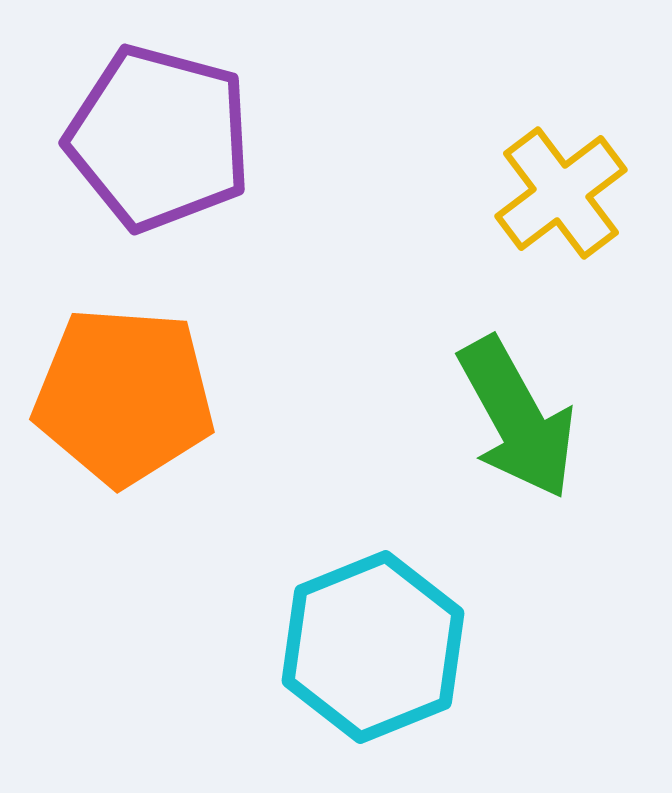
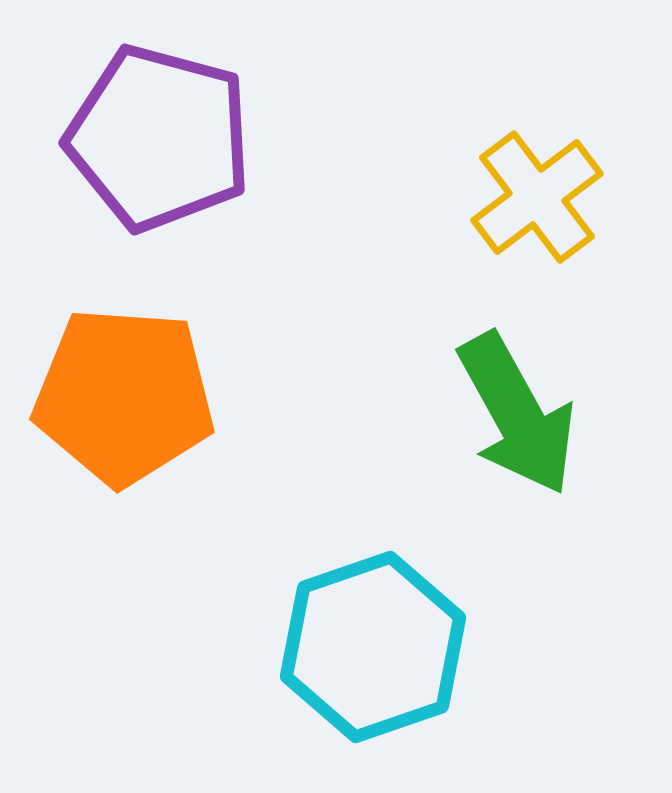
yellow cross: moved 24 px left, 4 px down
green arrow: moved 4 px up
cyan hexagon: rotated 3 degrees clockwise
